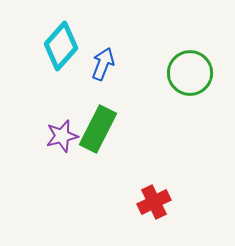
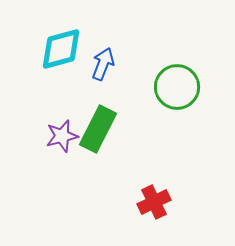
cyan diamond: moved 3 px down; rotated 33 degrees clockwise
green circle: moved 13 px left, 14 px down
